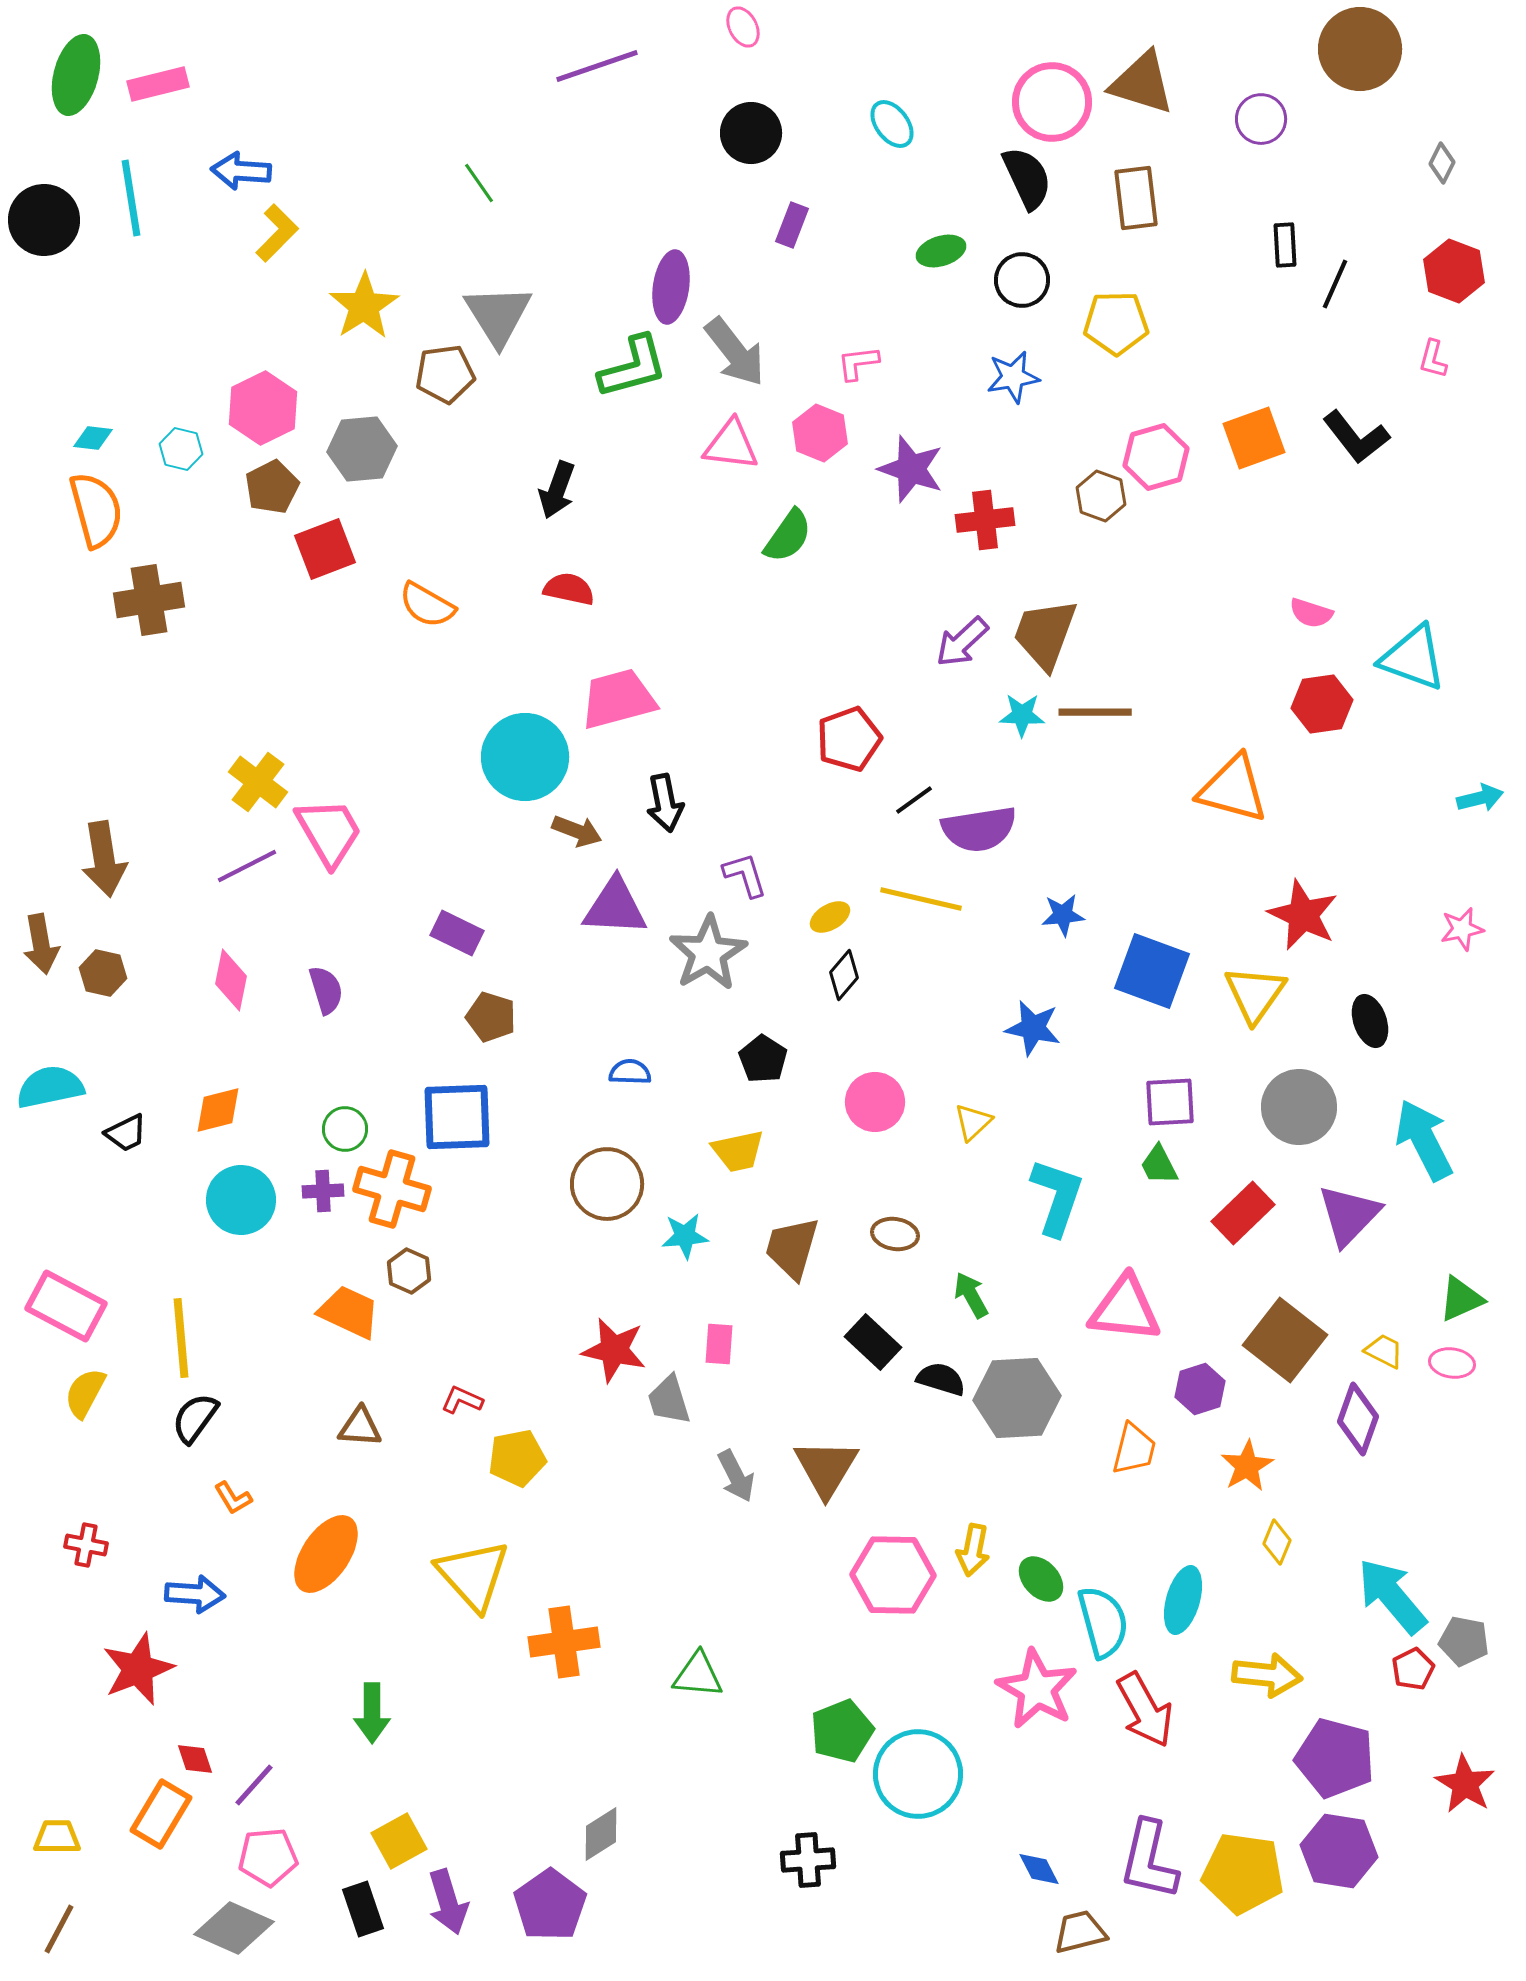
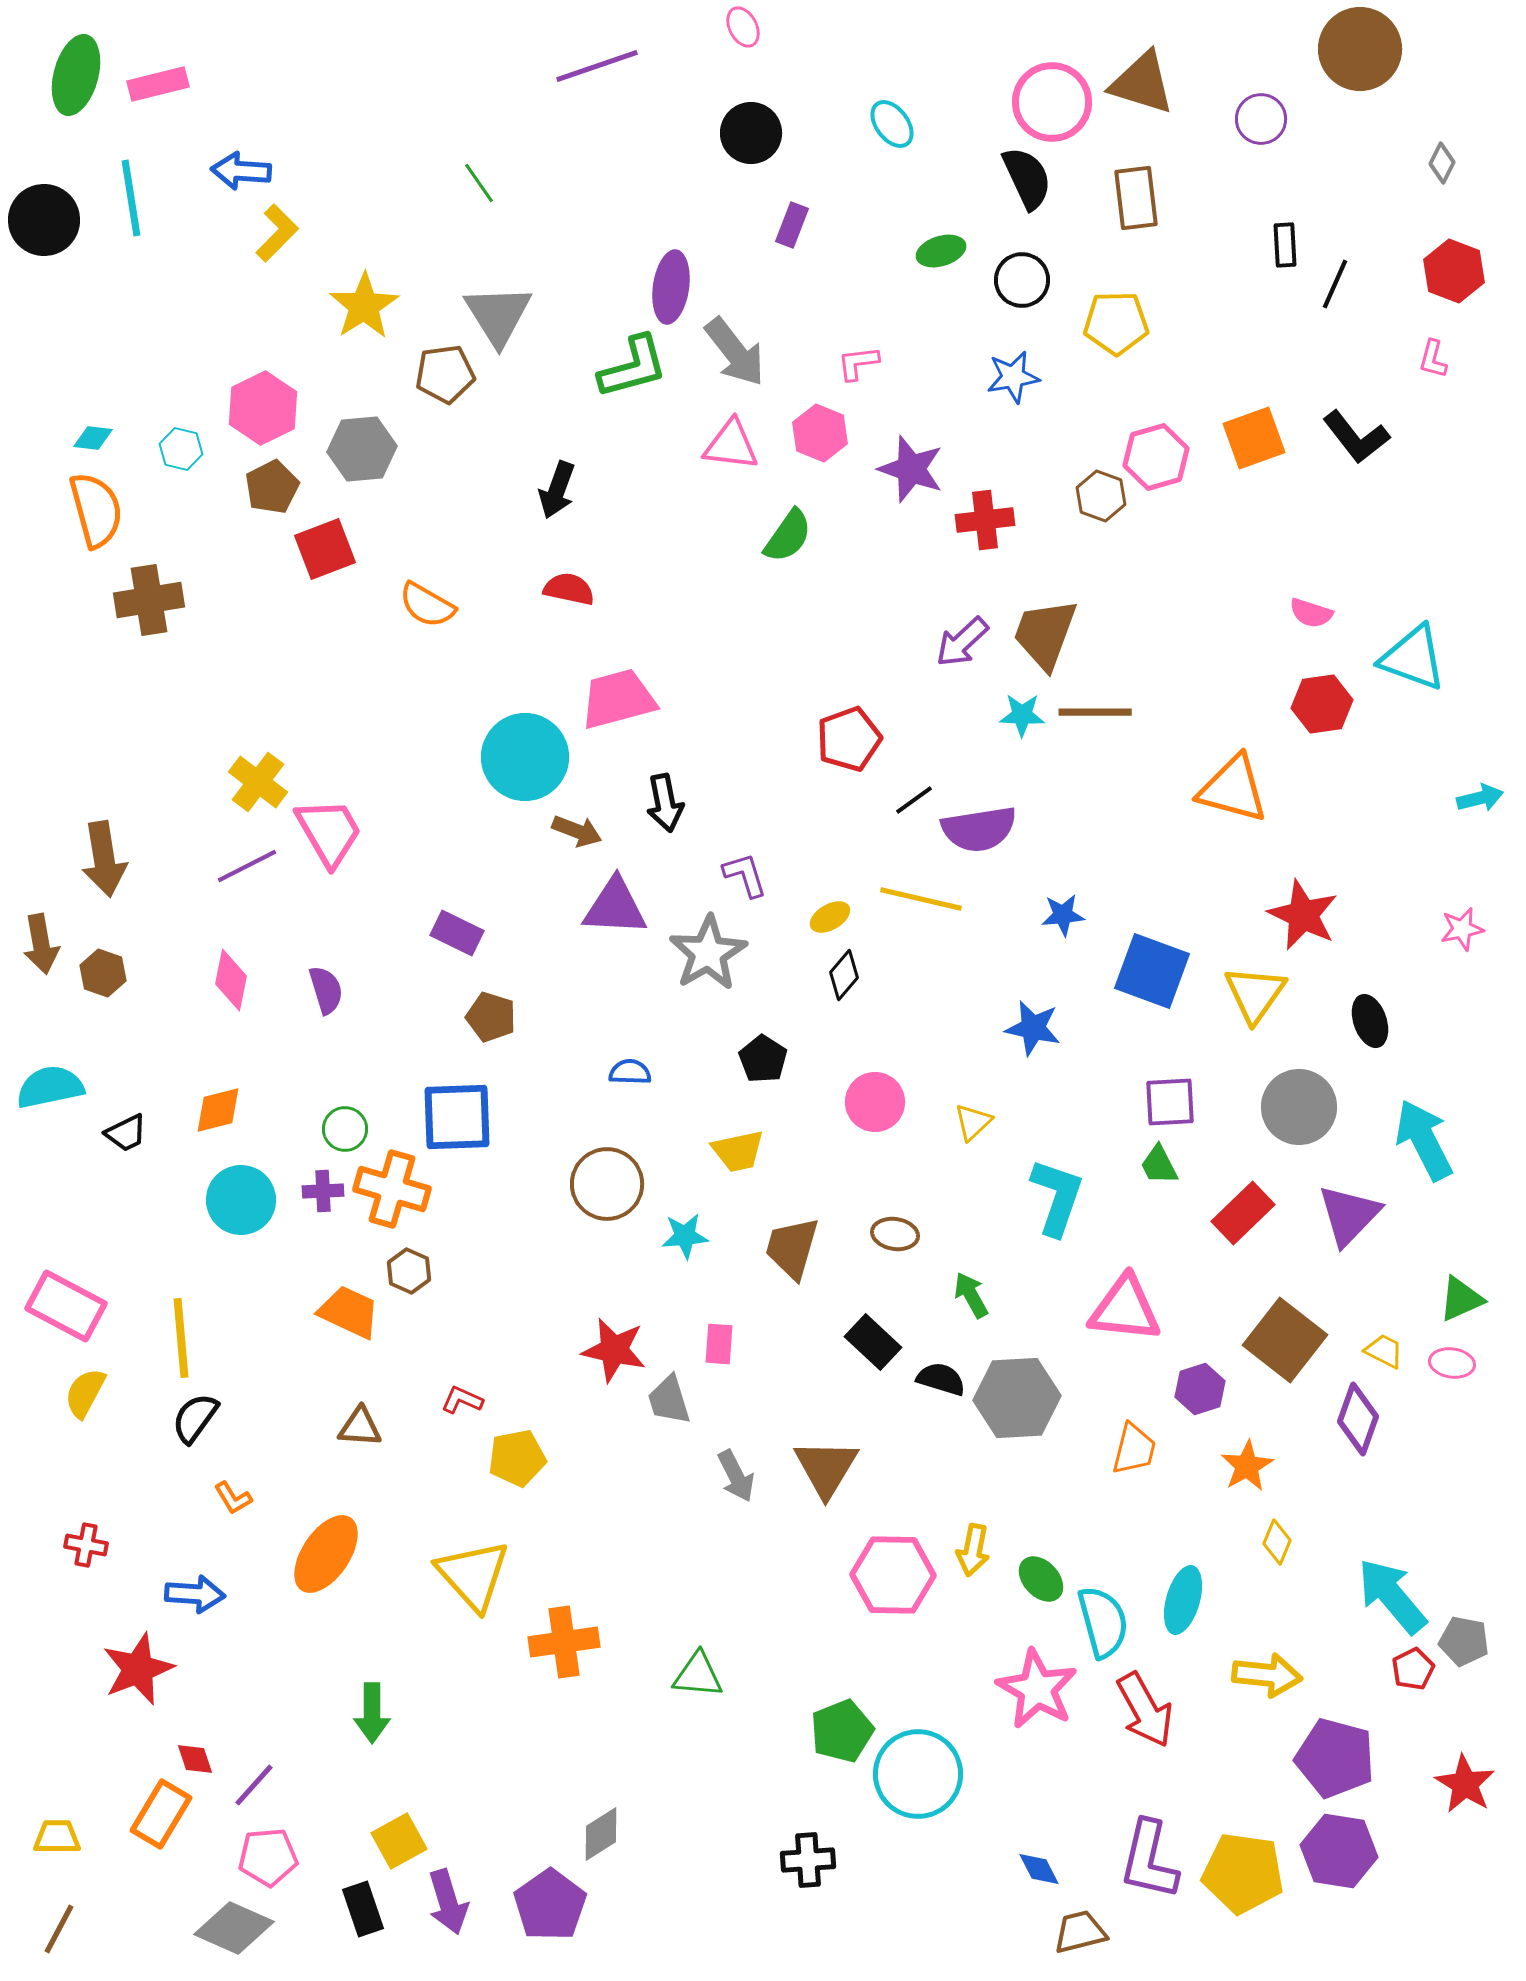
brown hexagon at (103, 973): rotated 6 degrees clockwise
